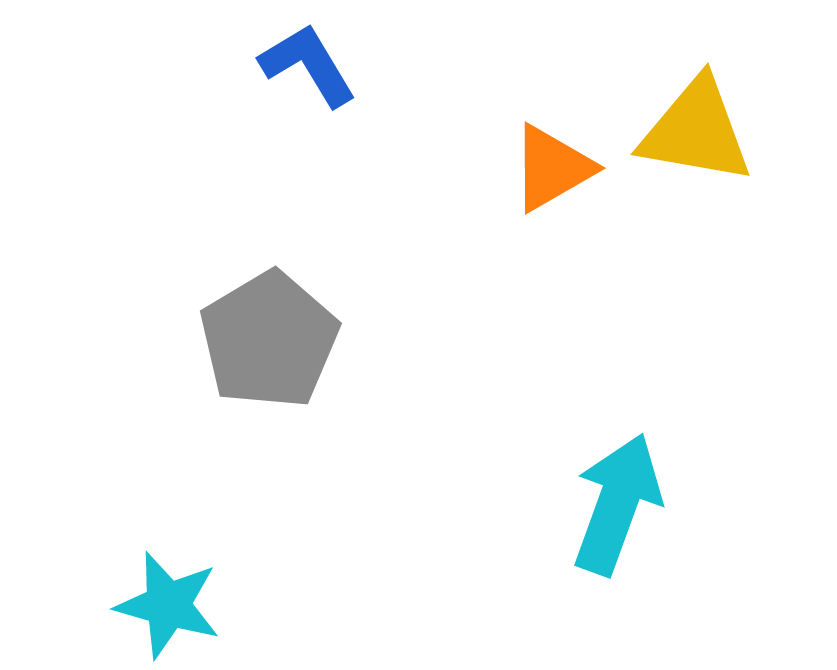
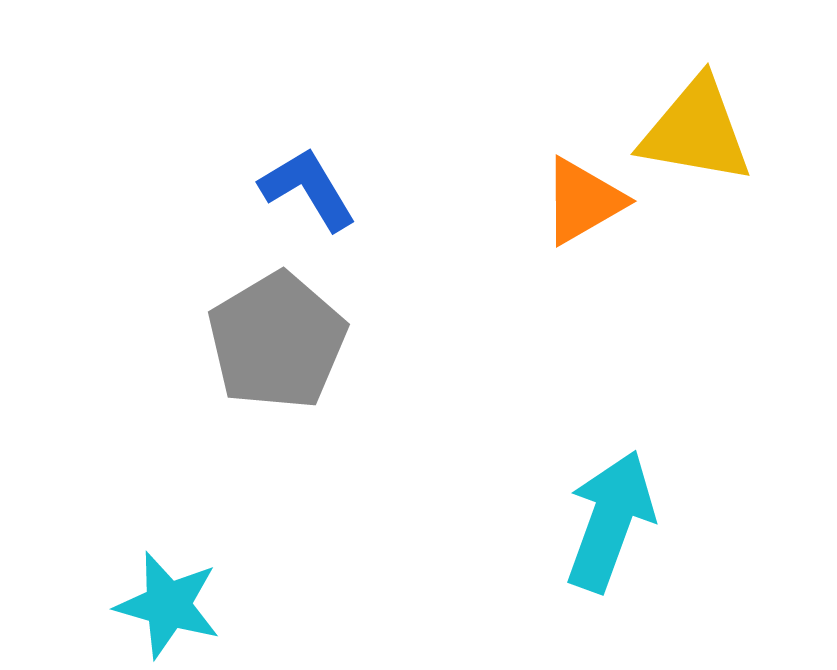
blue L-shape: moved 124 px down
orange triangle: moved 31 px right, 33 px down
gray pentagon: moved 8 px right, 1 px down
cyan arrow: moved 7 px left, 17 px down
